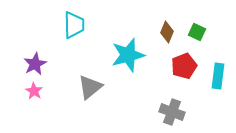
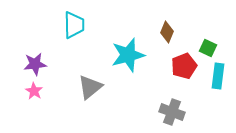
green square: moved 11 px right, 16 px down
purple star: rotated 20 degrees clockwise
